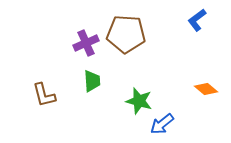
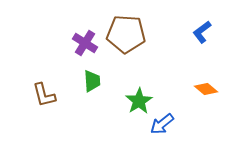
blue L-shape: moved 5 px right, 12 px down
purple cross: moved 1 px left; rotated 35 degrees counterclockwise
green star: rotated 24 degrees clockwise
